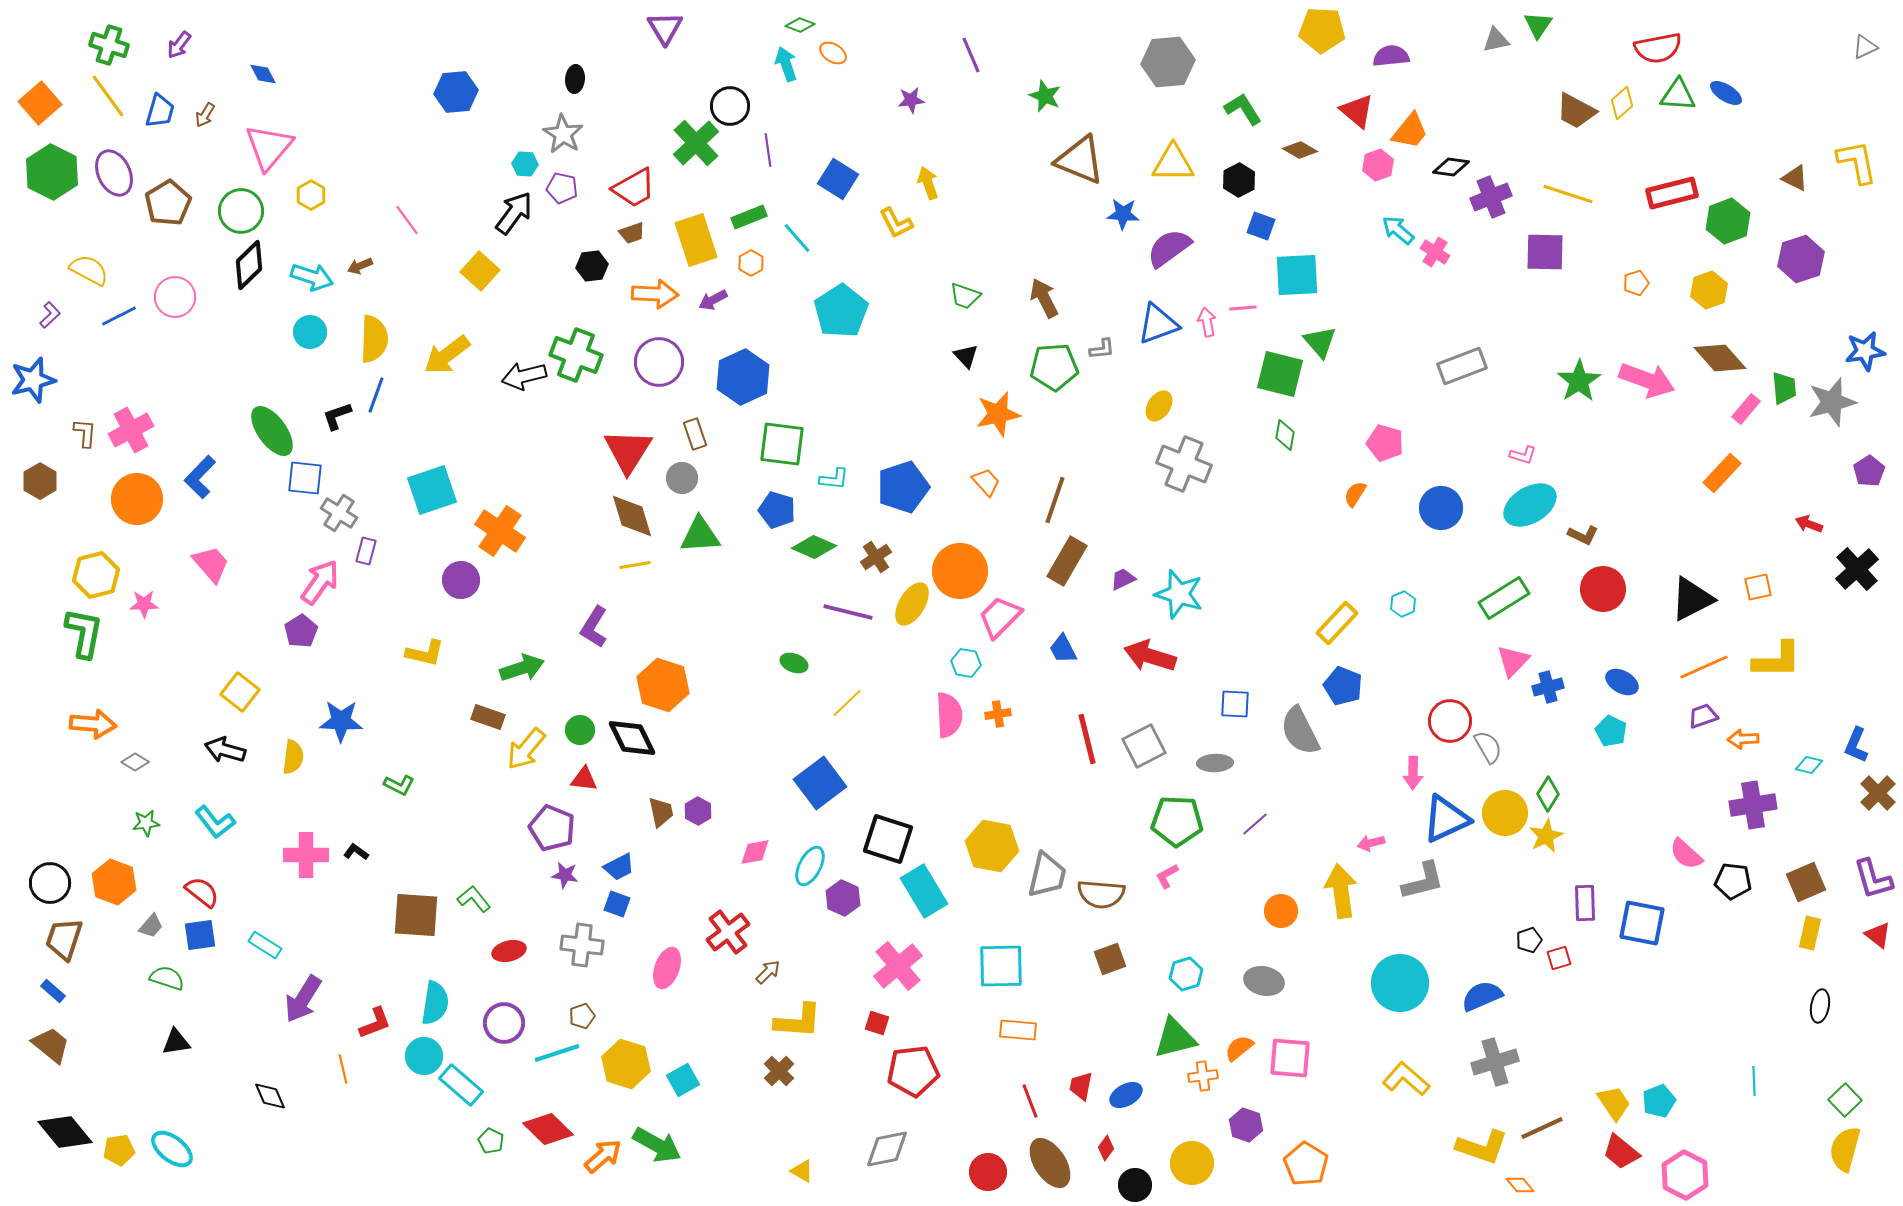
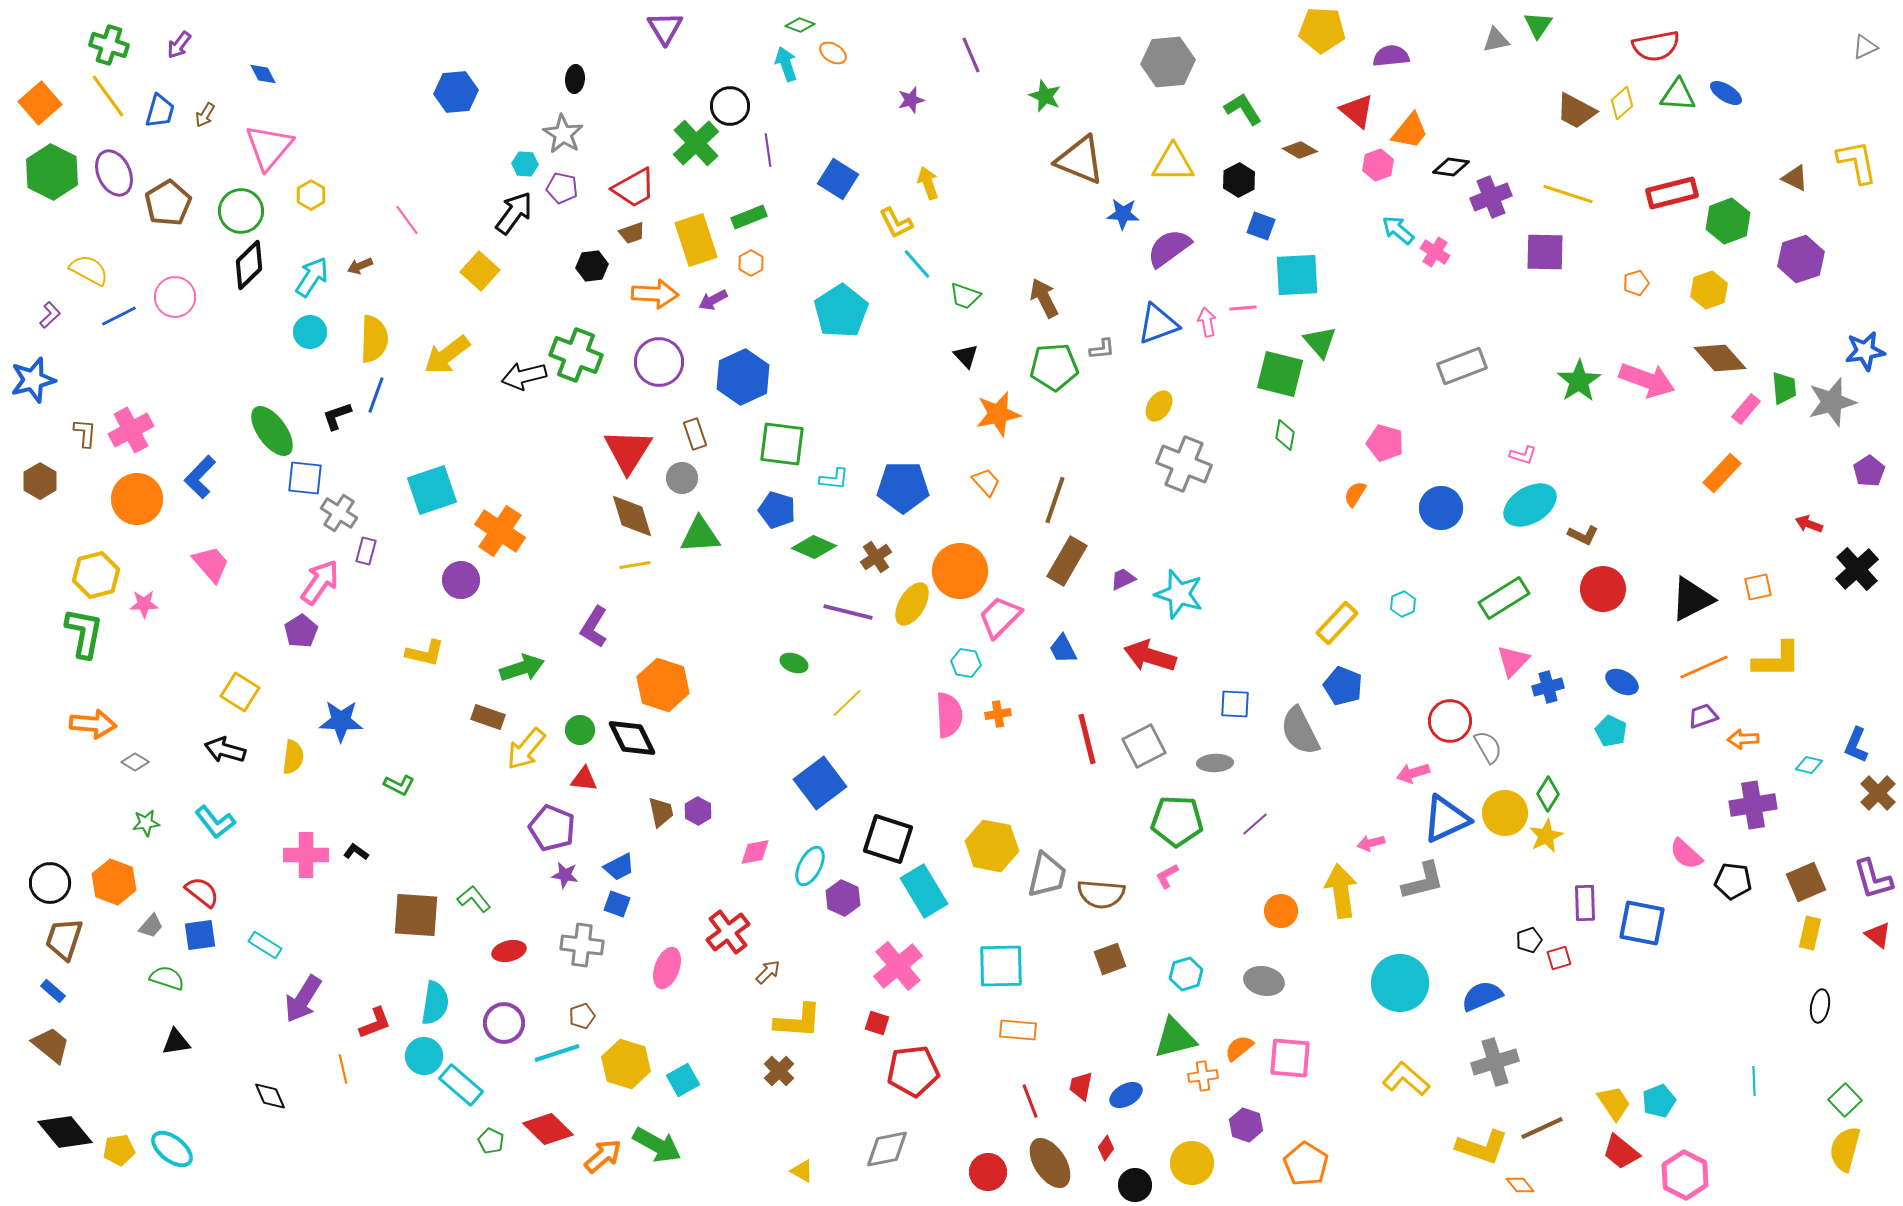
red semicircle at (1658, 48): moved 2 px left, 2 px up
purple star at (911, 100): rotated 8 degrees counterclockwise
cyan line at (797, 238): moved 120 px right, 26 px down
cyan arrow at (312, 277): rotated 75 degrees counterclockwise
blue pentagon at (903, 487): rotated 18 degrees clockwise
yellow square at (240, 692): rotated 6 degrees counterclockwise
pink arrow at (1413, 773): rotated 72 degrees clockwise
